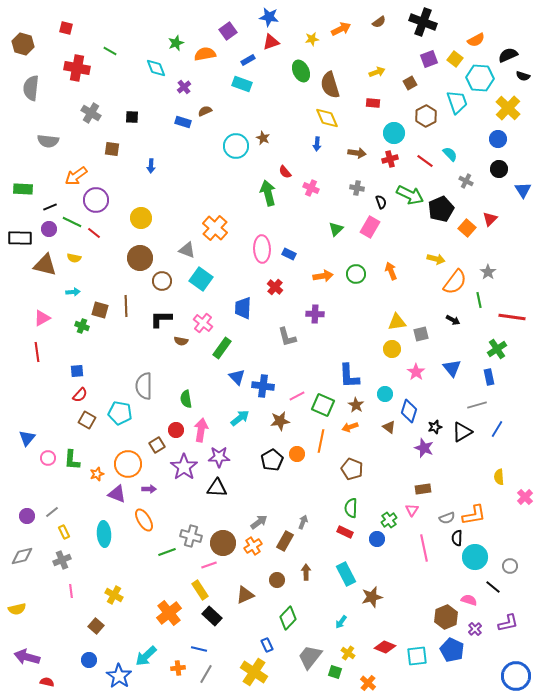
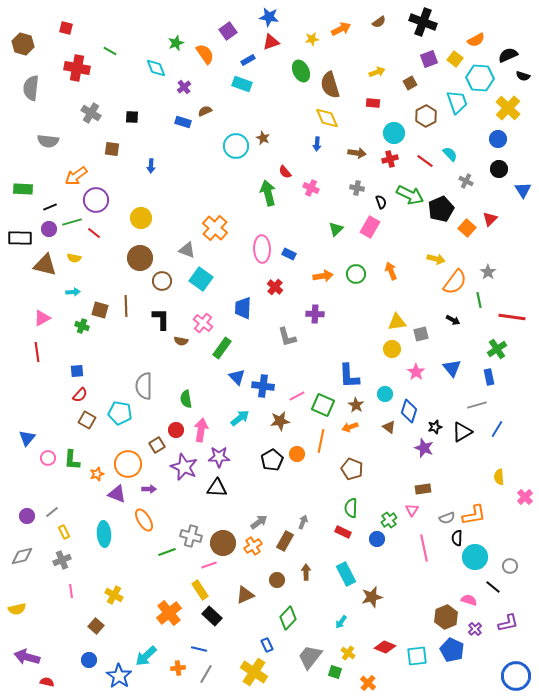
orange semicircle at (205, 54): rotated 65 degrees clockwise
green line at (72, 222): rotated 42 degrees counterclockwise
black L-shape at (161, 319): rotated 90 degrees clockwise
purple star at (184, 467): rotated 12 degrees counterclockwise
red rectangle at (345, 532): moved 2 px left
